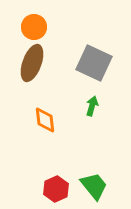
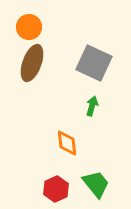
orange circle: moved 5 px left
orange diamond: moved 22 px right, 23 px down
green trapezoid: moved 2 px right, 2 px up
